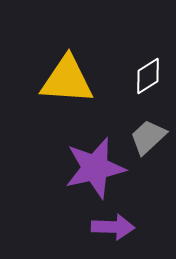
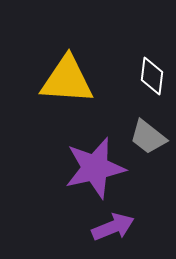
white diamond: moved 4 px right; rotated 51 degrees counterclockwise
gray trapezoid: rotated 99 degrees counterclockwise
purple arrow: rotated 24 degrees counterclockwise
